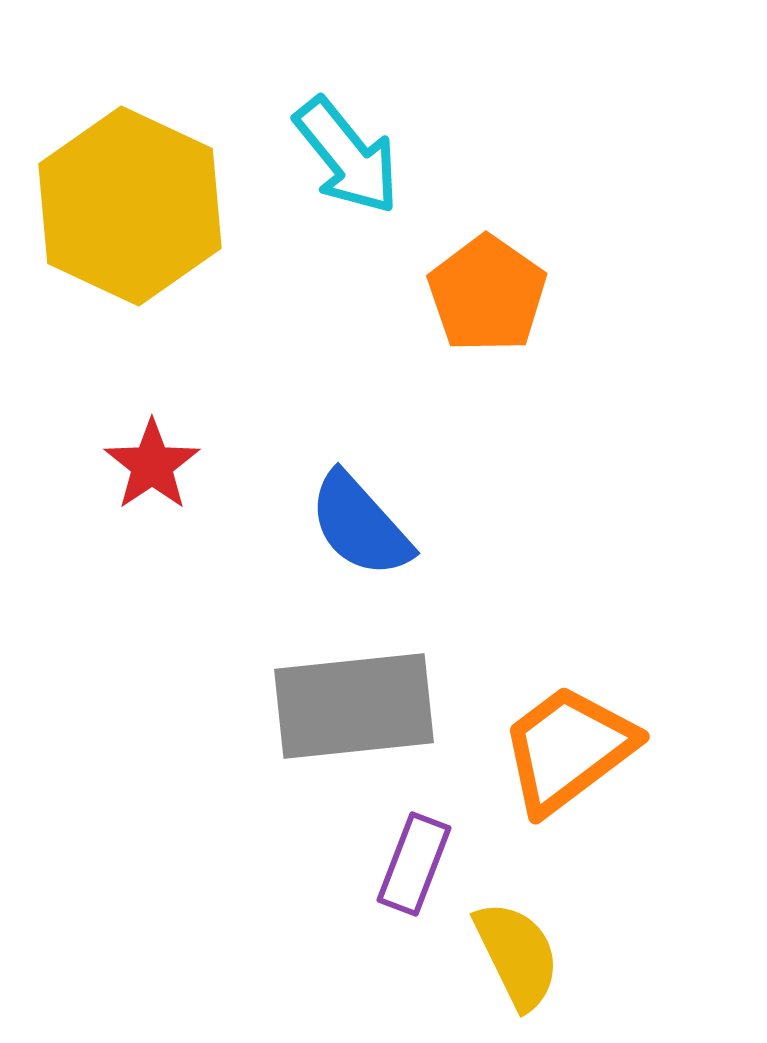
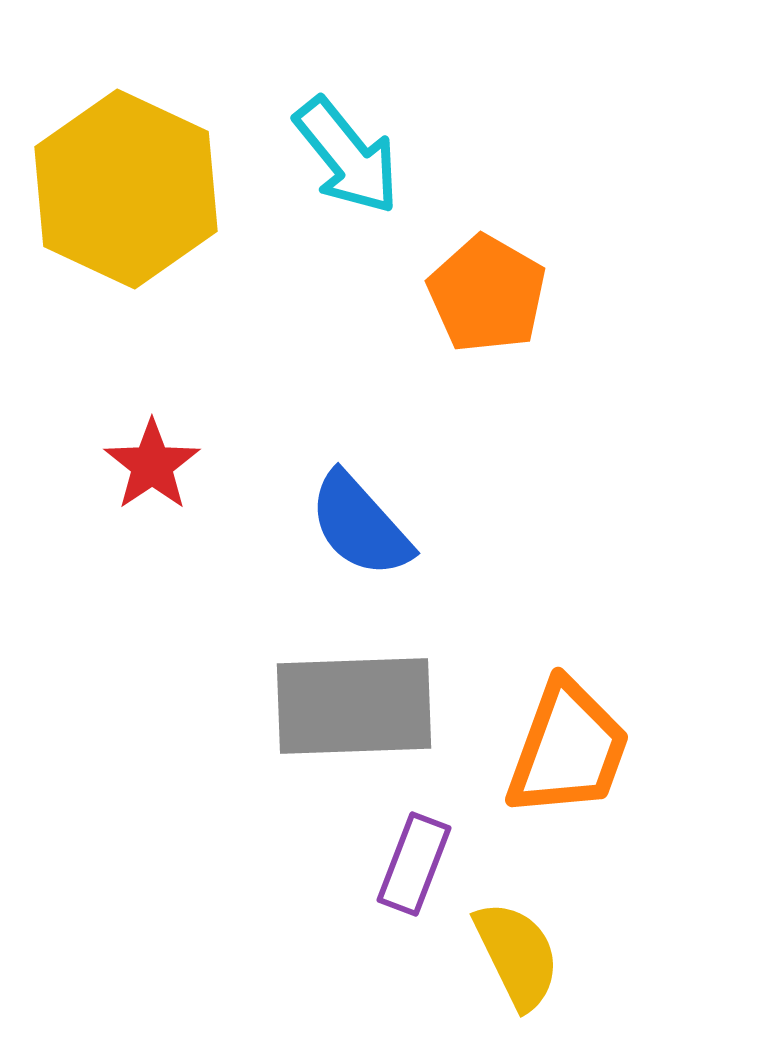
yellow hexagon: moved 4 px left, 17 px up
orange pentagon: rotated 5 degrees counterclockwise
gray rectangle: rotated 4 degrees clockwise
orange trapezoid: rotated 147 degrees clockwise
